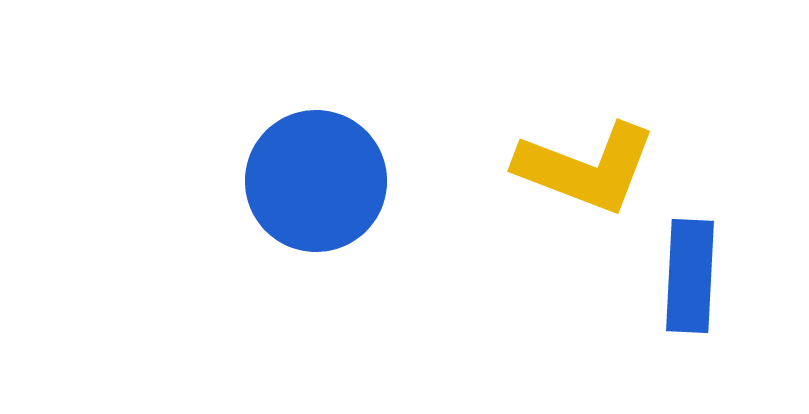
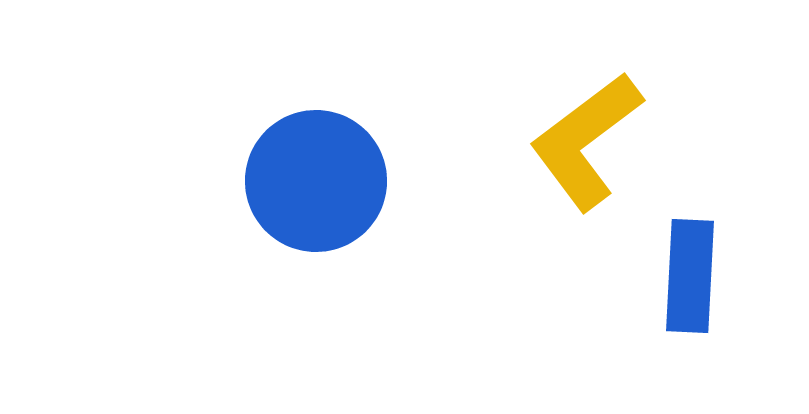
yellow L-shape: moved 27 px up; rotated 122 degrees clockwise
